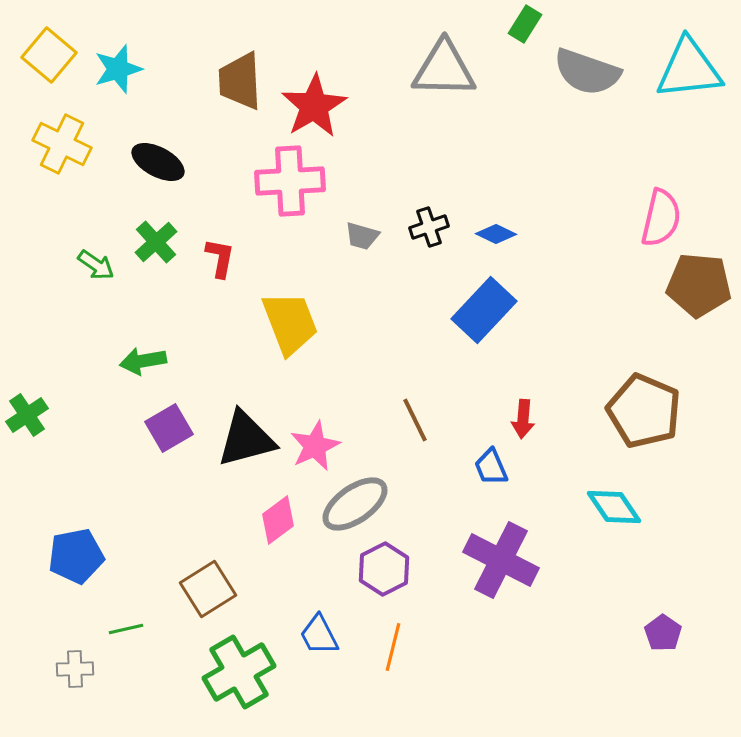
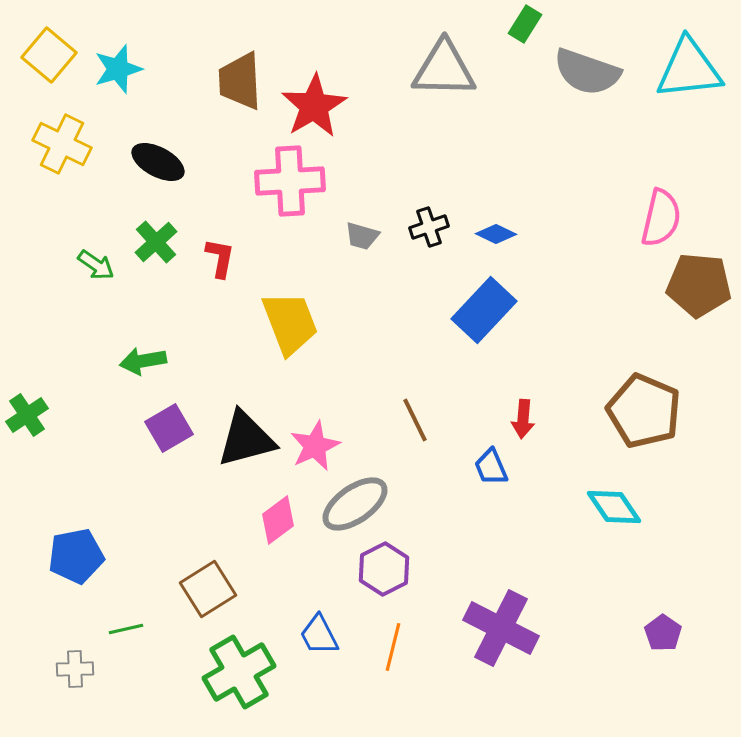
purple cross at (501, 560): moved 68 px down
